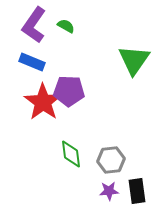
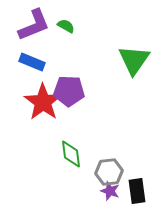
purple L-shape: rotated 147 degrees counterclockwise
gray hexagon: moved 2 px left, 12 px down
purple star: moved 1 px right; rotated 24 degrees clockwise
